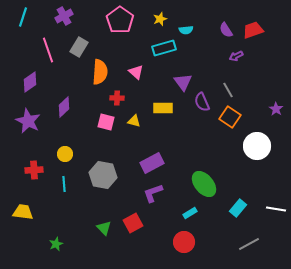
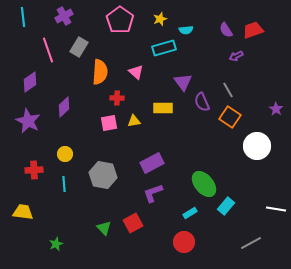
cyan line at (23, 17): rotated 24 degrees counterclockwise
yellow triangle at (134, 121): rotated 24 degrees counterclockwise
pink square at (106, 122): moved 3 px right, 1 px down; rotated 24 degrees counterclockwise
cyan rectangle at (238, 208): moved 12 px left, 2 px up
gray line at (249, 244): moved 2 px right, 1 px up
